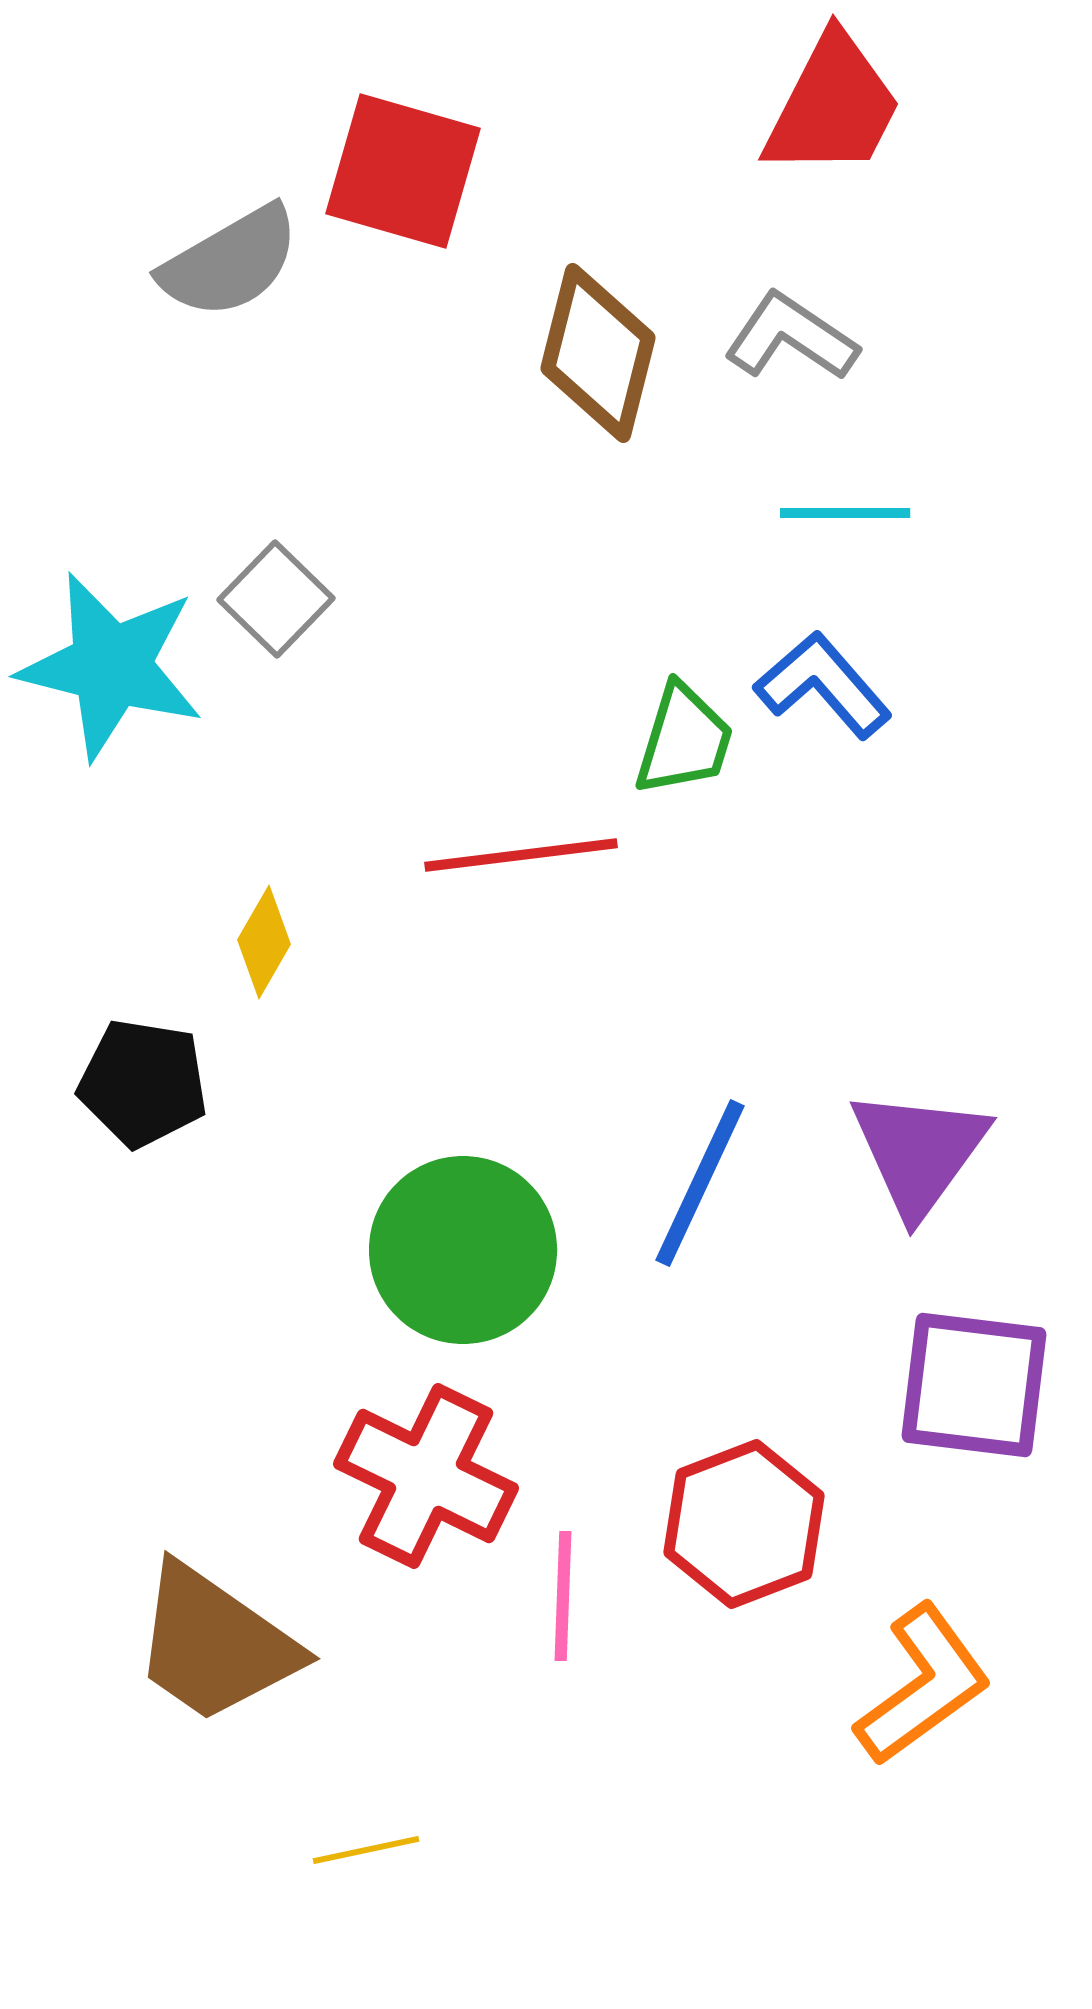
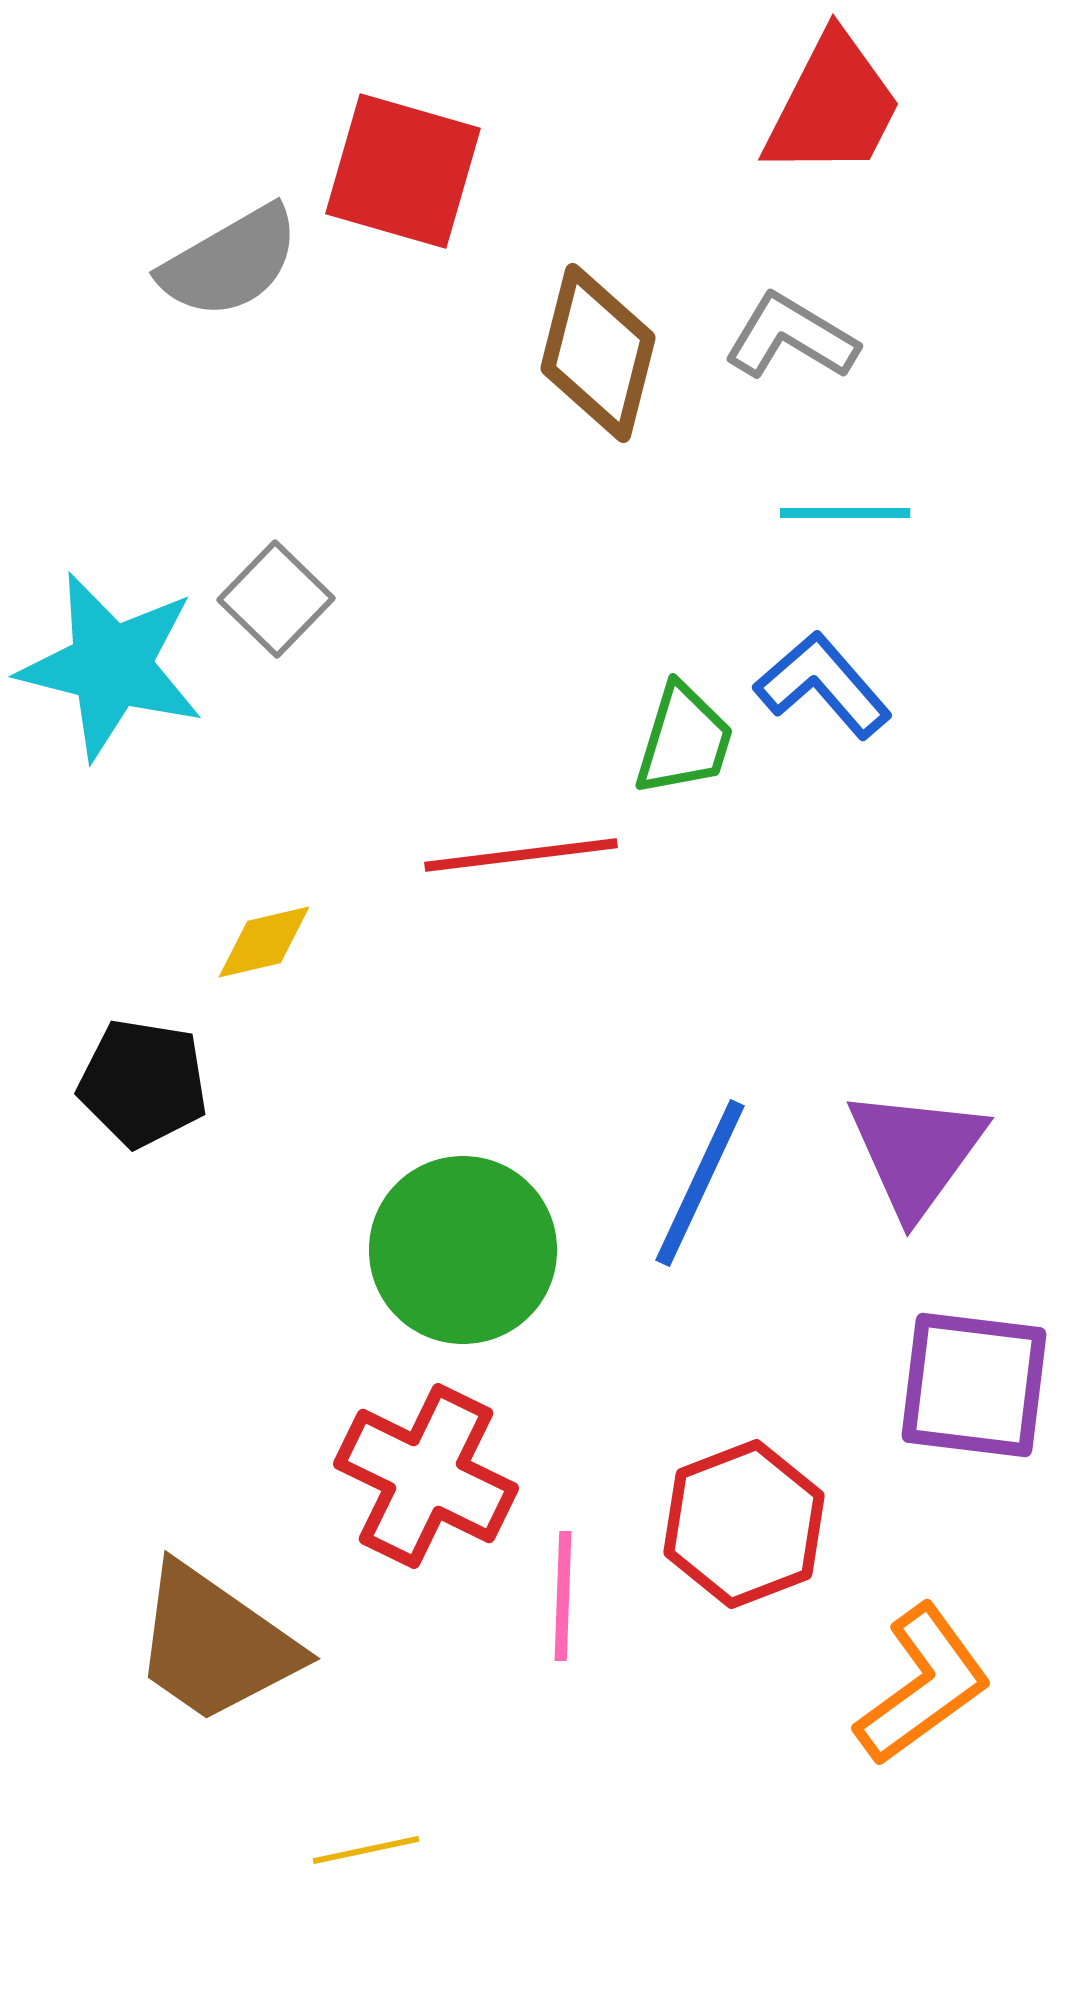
gray L-shape: rotated 3 degrees counterclockwise
yellow diamond: rotated 47 degrees clockwise
purple triangle: moved 3 px left
